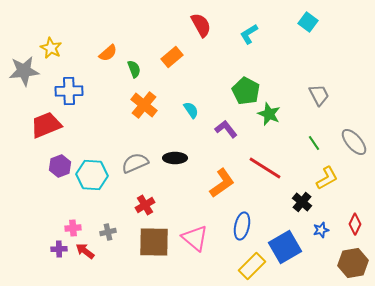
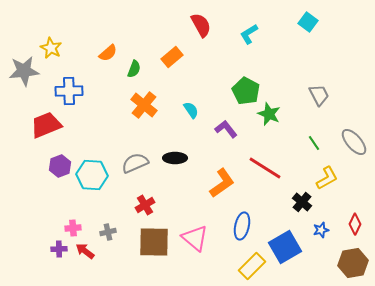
green semicircle: rotated 42 degrees clockwise
